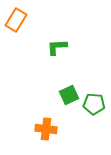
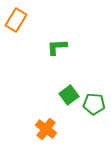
green square: rotated 12 degrees counterclockwise
orange cross: rotated 30 degrees clockwise
